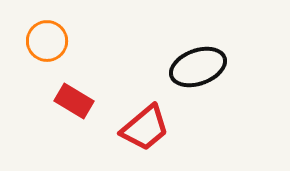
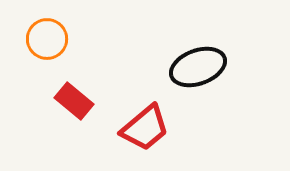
orange circle: moved 2 px up
red rectangle: rotated 9 degrees clockwise
